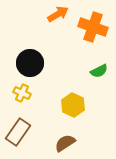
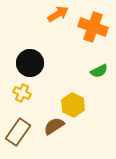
brown semicircle: moved 11 px left, 17 px up
